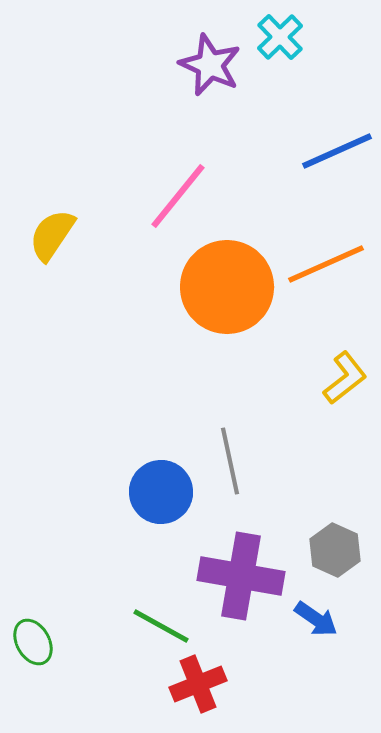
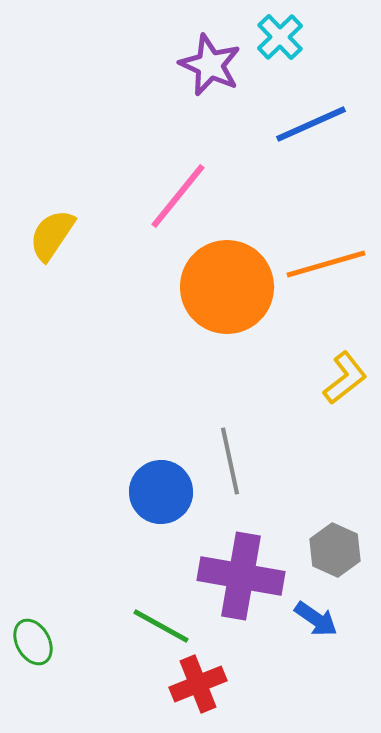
blue line: moved 26 px left, 27 px up
orange line: rotated 8 degrees clockwise
